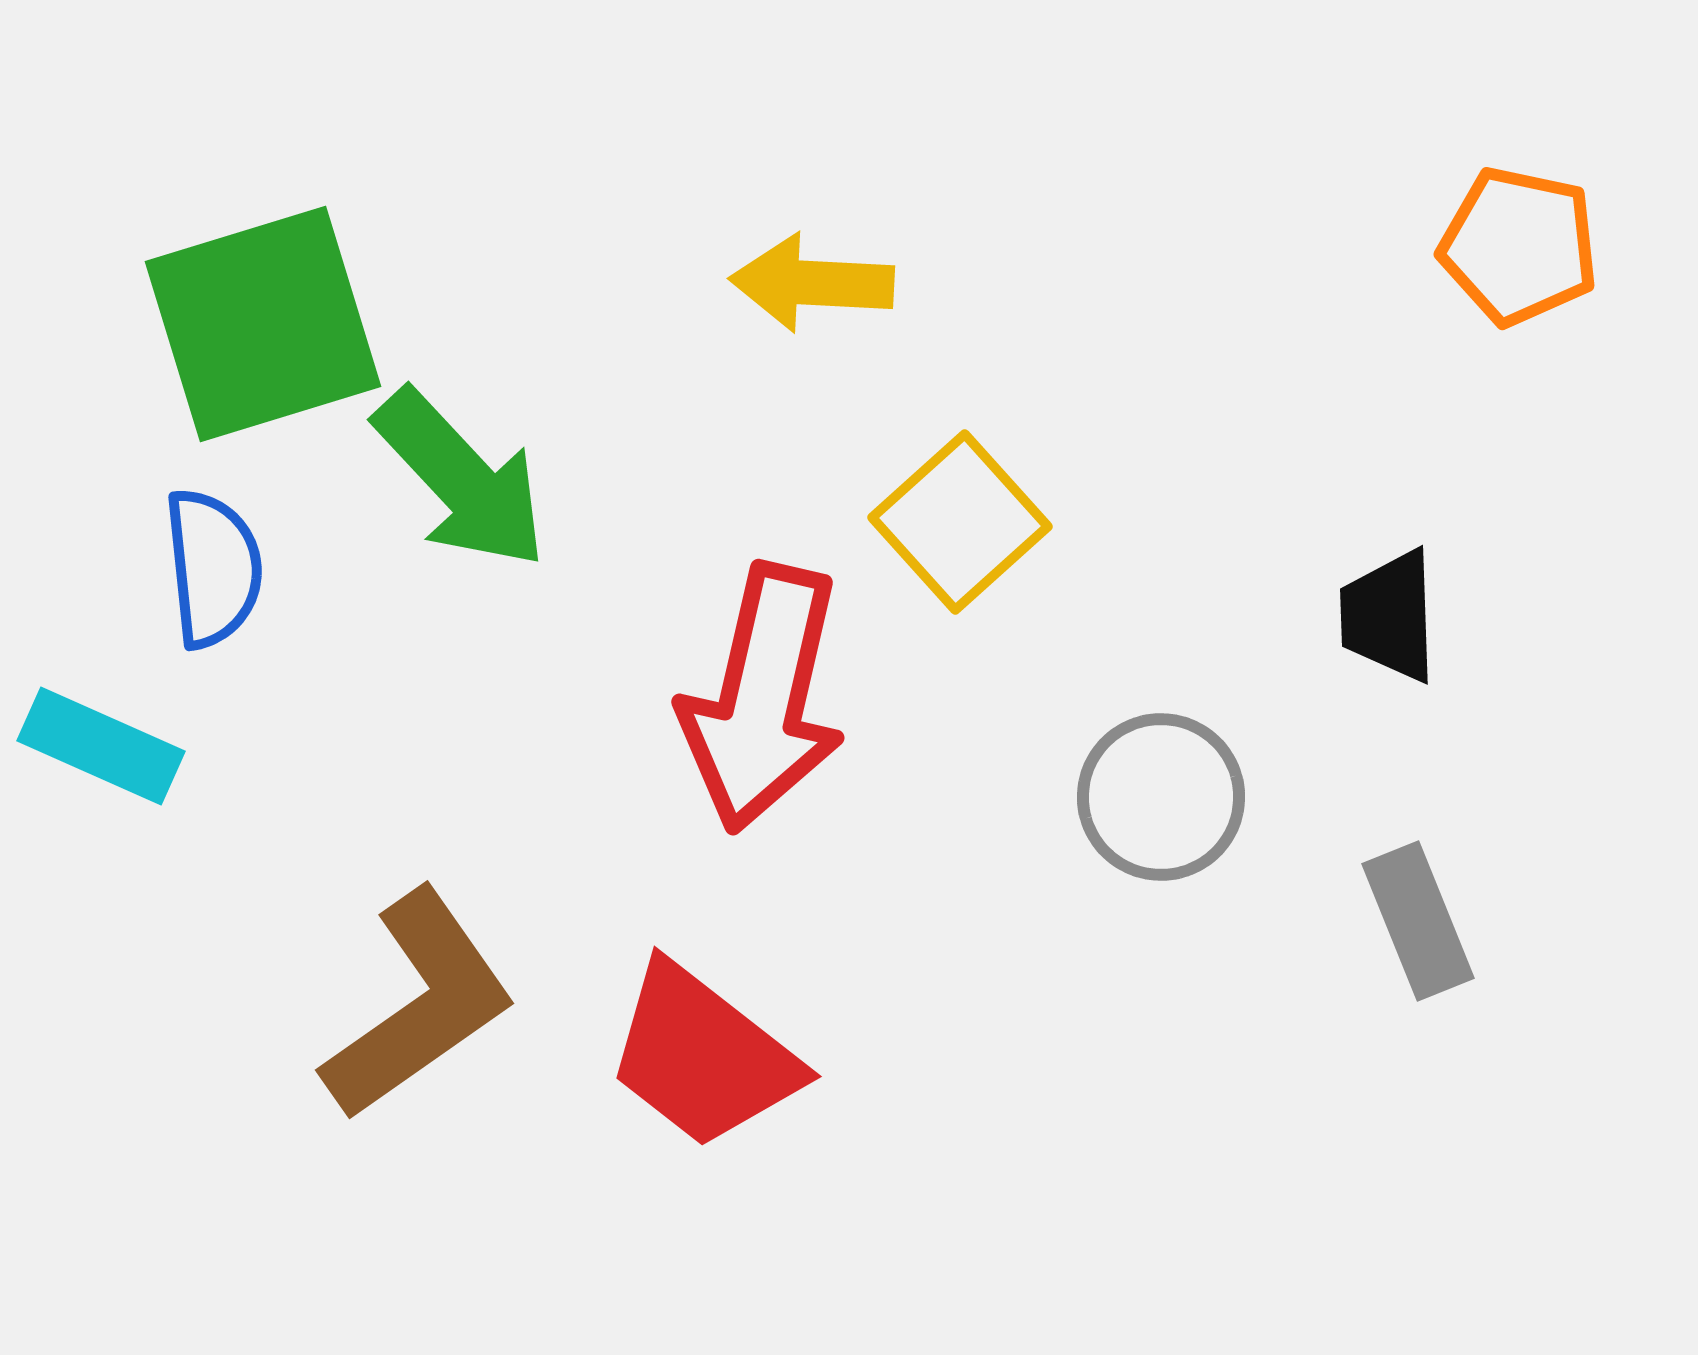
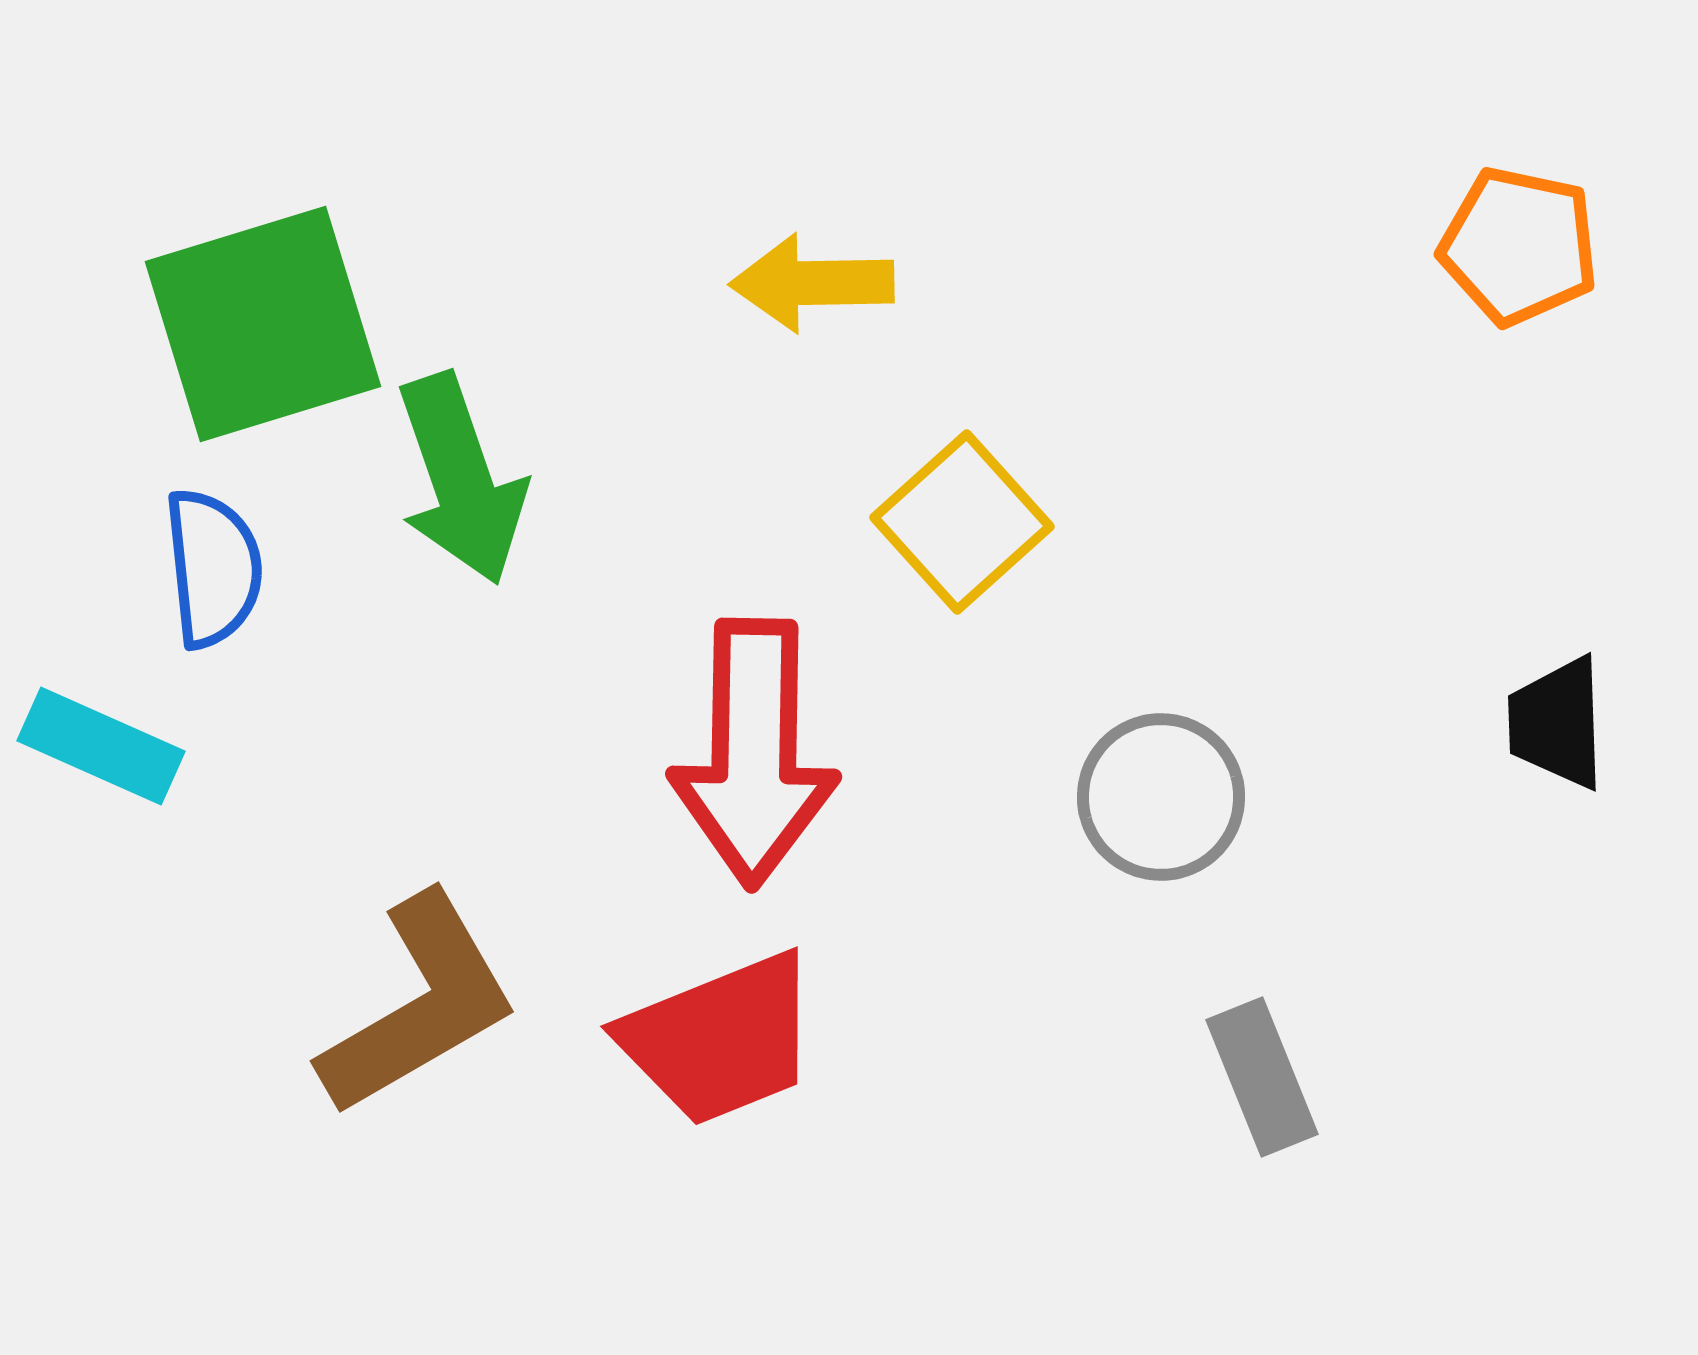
yellow arrow: rotated 4 degrees counterclockwise
green arrow: rotated 24 degrees clockwise
yellow square: moved 2 px right
black trapezoid: moved 168 px right, 107 px down
red arrow: moved 9 px left, 55 px down; rotated 12 degrees counterclockwise
gray rectangle: moved 156 px left, 156 px down
brown L-shape: rotated 5 degrees clockwise
red trapezoid: moved 17 px right, 17 px up; rotated 60 degrees counterclockwise
